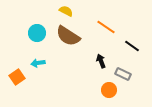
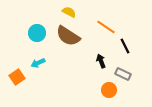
yellow semicircle: moved 3 px right, 1 px down
black line: moved 7 px left; rotated 28 degrees clockwise
cyan arrow: rotated 16 degrees counterclockwise
